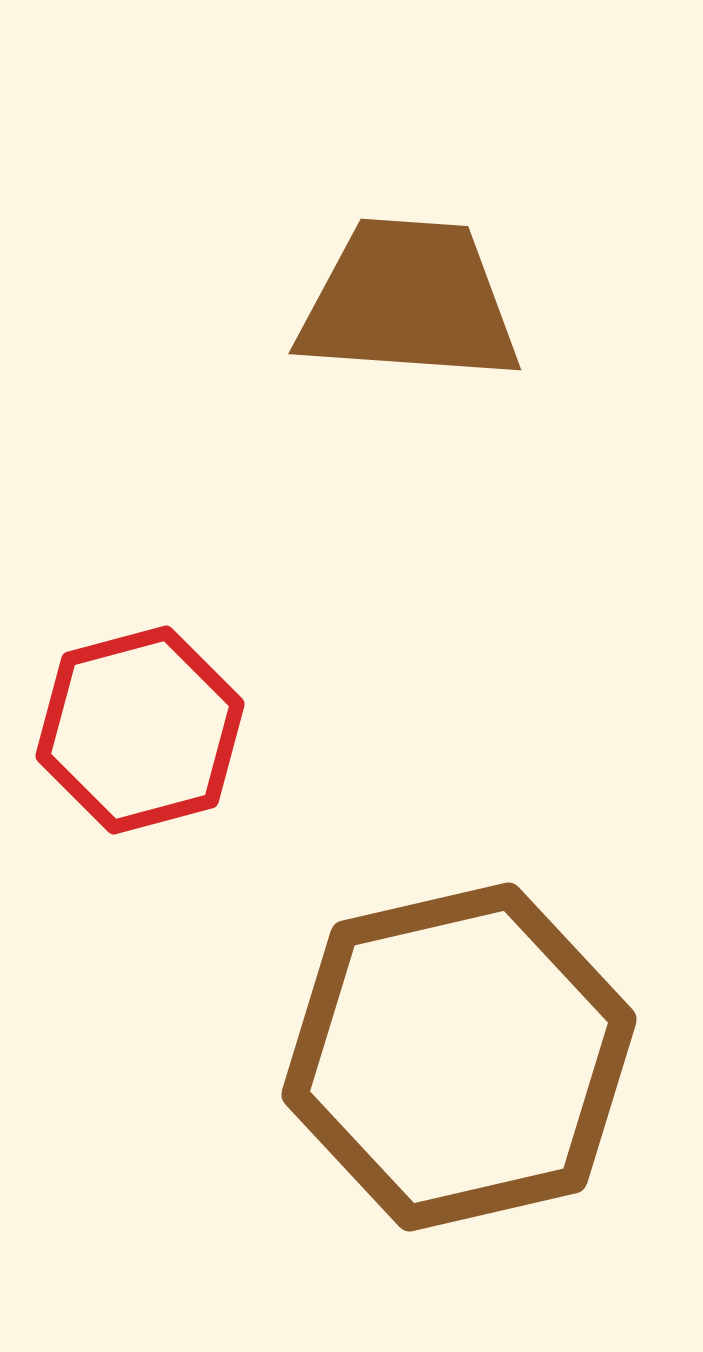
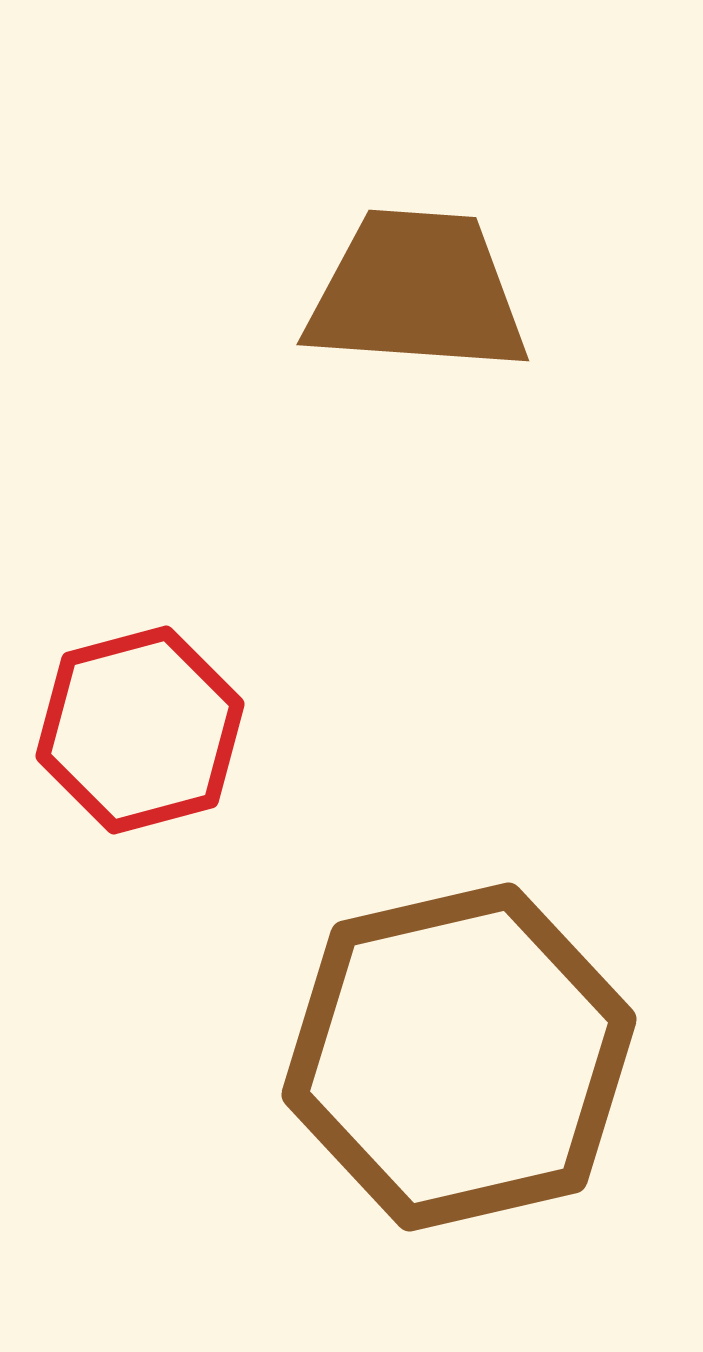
brown trapezoid: moved 8 px right, 9 px up
